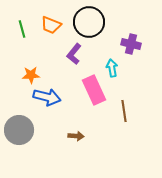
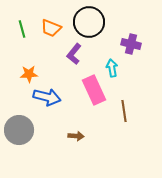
orange trapezoid: moved 3 px down
orange star: moved 2 px left, 1 px up
